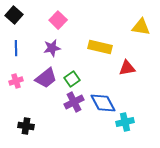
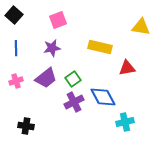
pink square: rotated 24 degrees clockwise
green square: moved 1 px right
blue diamond: moved 6 px up
